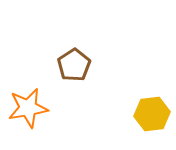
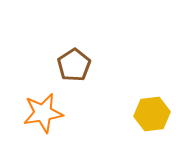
orange star: moved 15 px right, 5 px down
